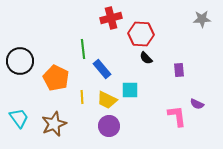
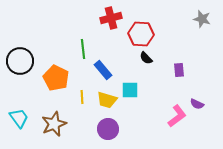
gray star: rotated 18 degrees clockwise
blue rectangle: moved 1 px right, 1 px down
yellow trapezoid: rotated 10 degrees counterclockwise
pink L-shape: rotated 60 degrees clockwise
purple circle: moved 1 px left, 3 px down
